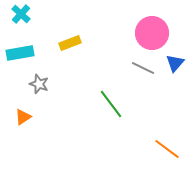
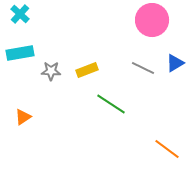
cyan cross: moved 1 px left
pink circle: moved 13 px up
yellow rectangle: moved 17 px right, 27 px down
blue triangle: rotated 18 degrees clockwise
gray star: moved 12 px right, 13 px up; rotated 18 degrees counterclockwise
green line: rotated 20 degrees counterclockwise
